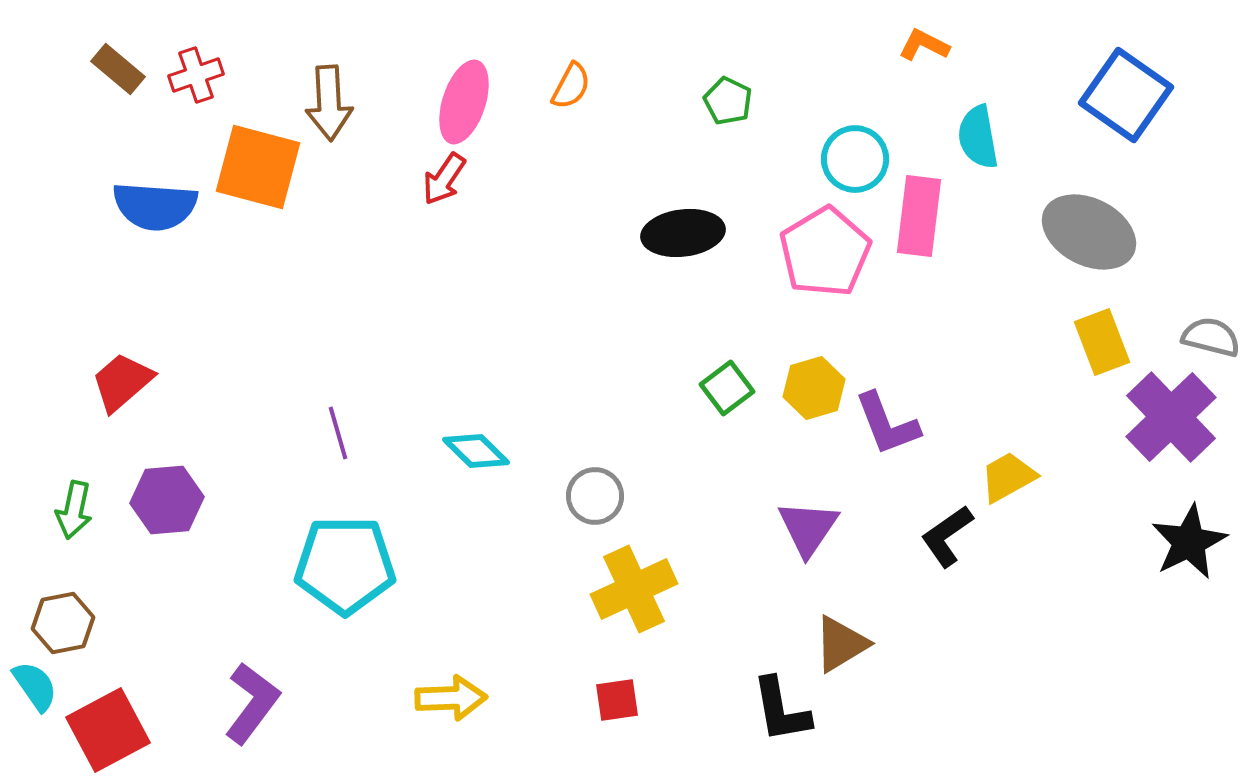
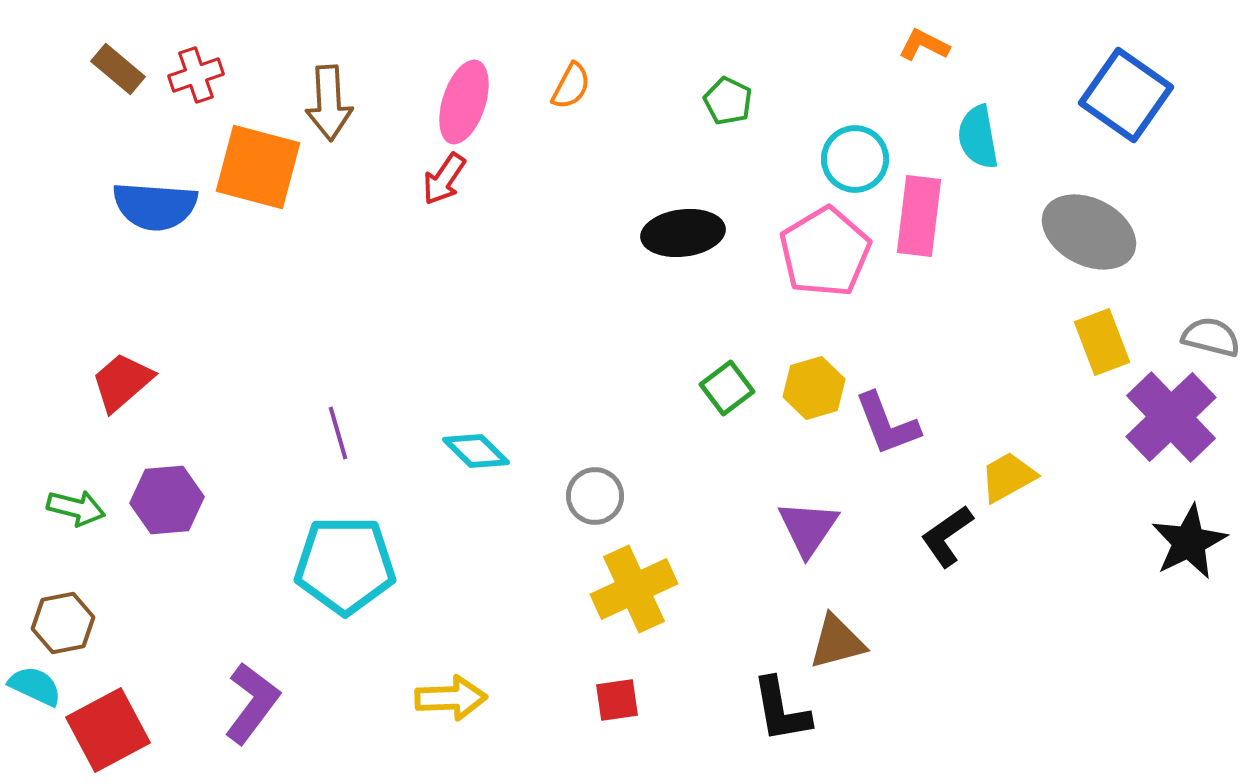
green arrow at (74, 510): moved 2 px right, 2 px up; rotated 88 degrees counterclockwise
brown triangle at (841, 644): moved 4 px left, 2 px up; rotated 16 degrees clockwise
cyan semicircle at (35, 686): rotated 30 degrees counterclockwise
